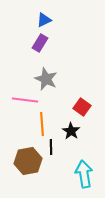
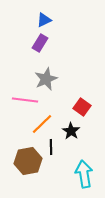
gray star: rotated 25 degrees clockwise
orange line: rotated 50 degrees clockwise
